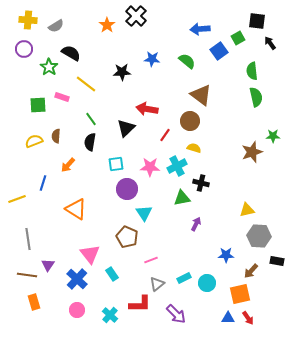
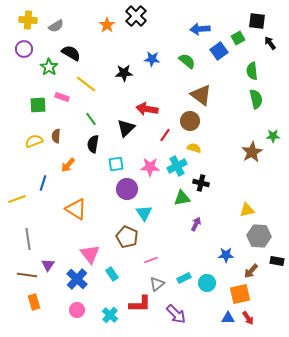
black star at (122, 72): moved 2 px right, 1 px down
green semicircle at (256, 97): moved 2 px down
black semicircle at (90, 142): moved 3 px right, 2 px down
brown star at (252, 152): rotated 10 degrees counterclockwise
